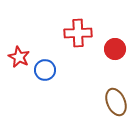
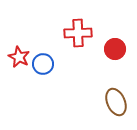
blue circle: moved 2 px left, 6 px up
